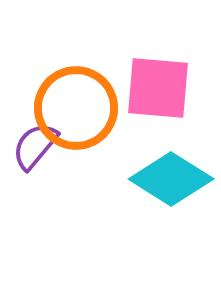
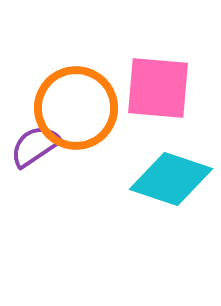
purple semicircle: rotated 16 degrees clockwise
cyan diamond: rotated 14 degrees counterclockwise
